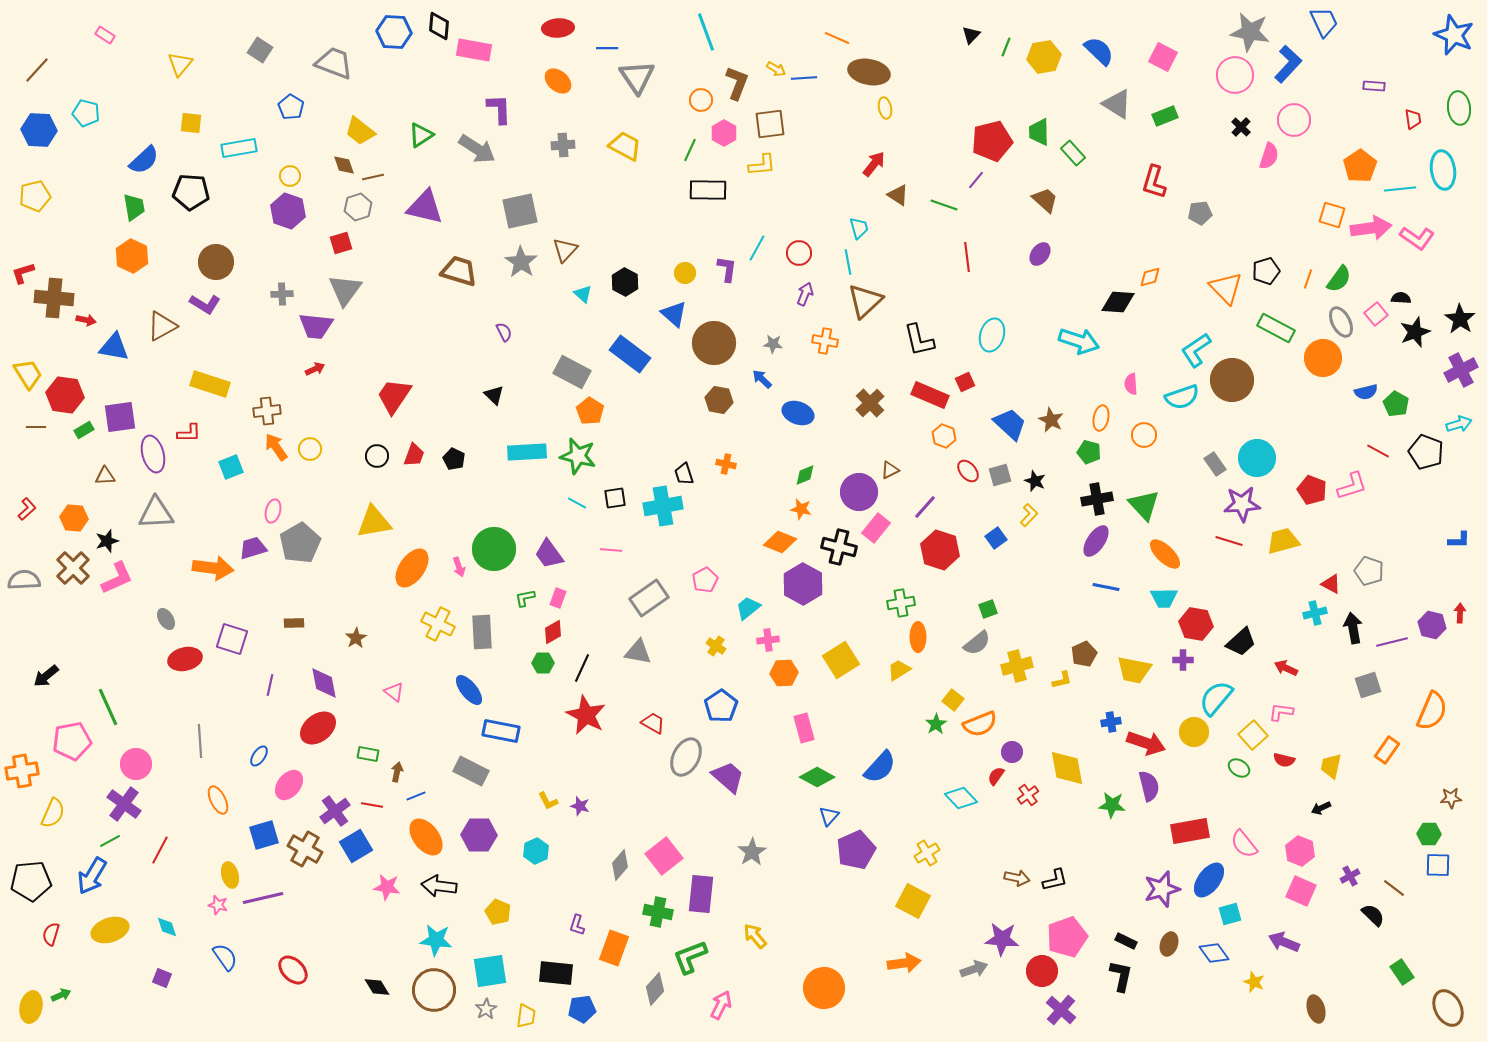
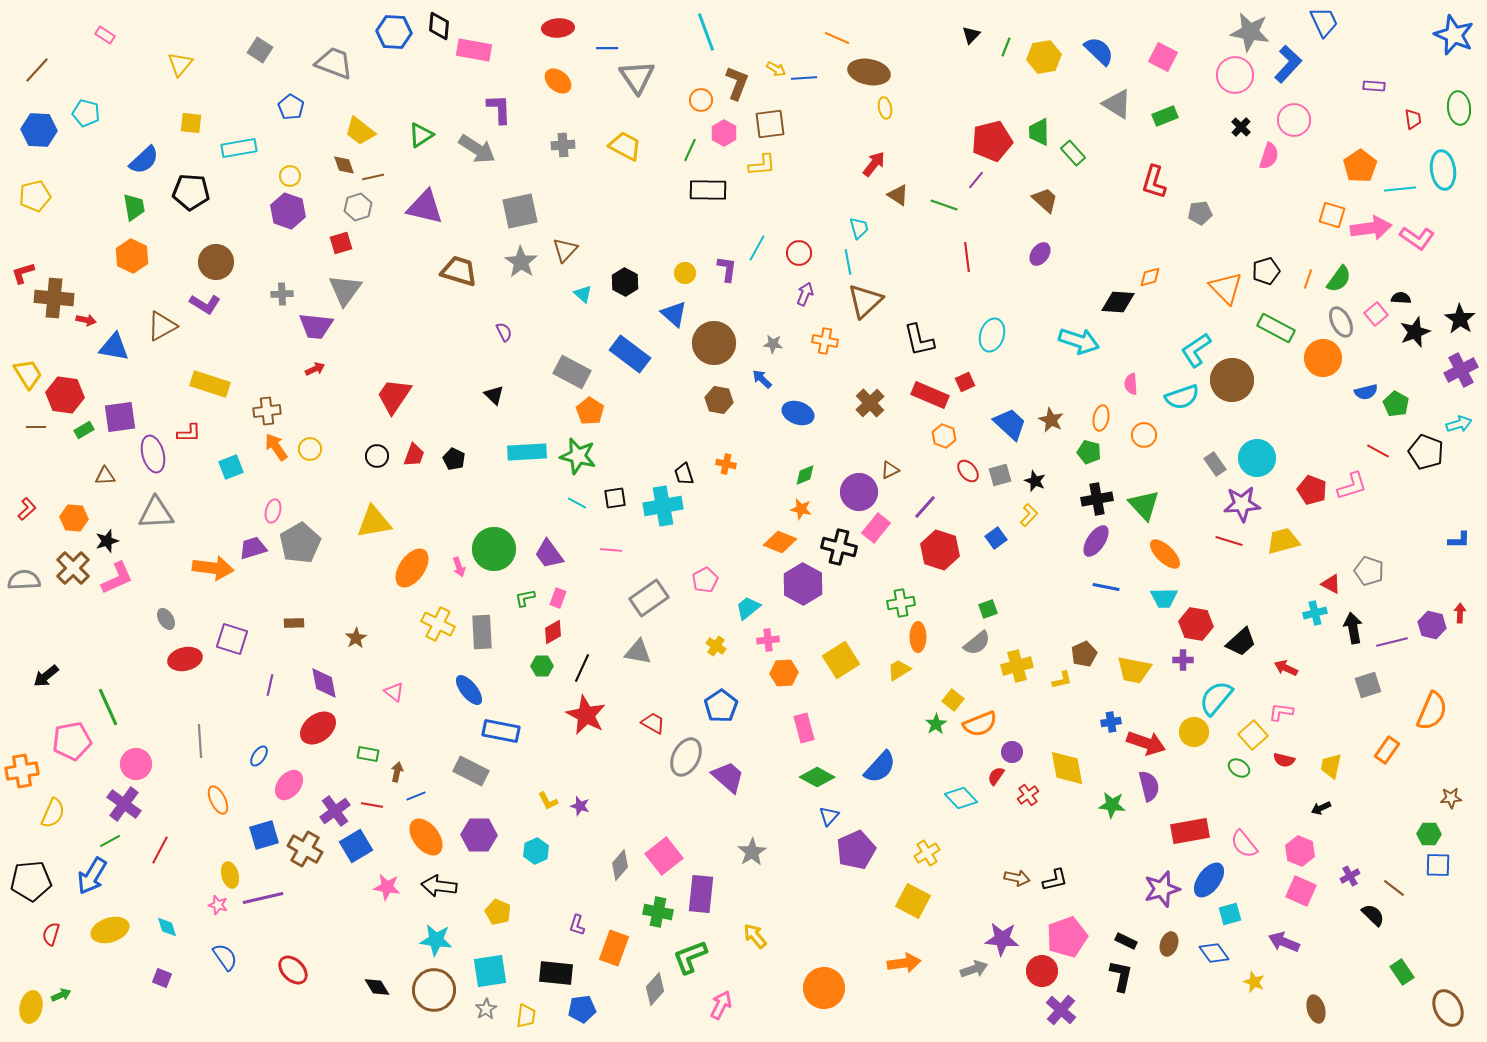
green hexagon at (543, 663): moved 1 px left, 3 px down
